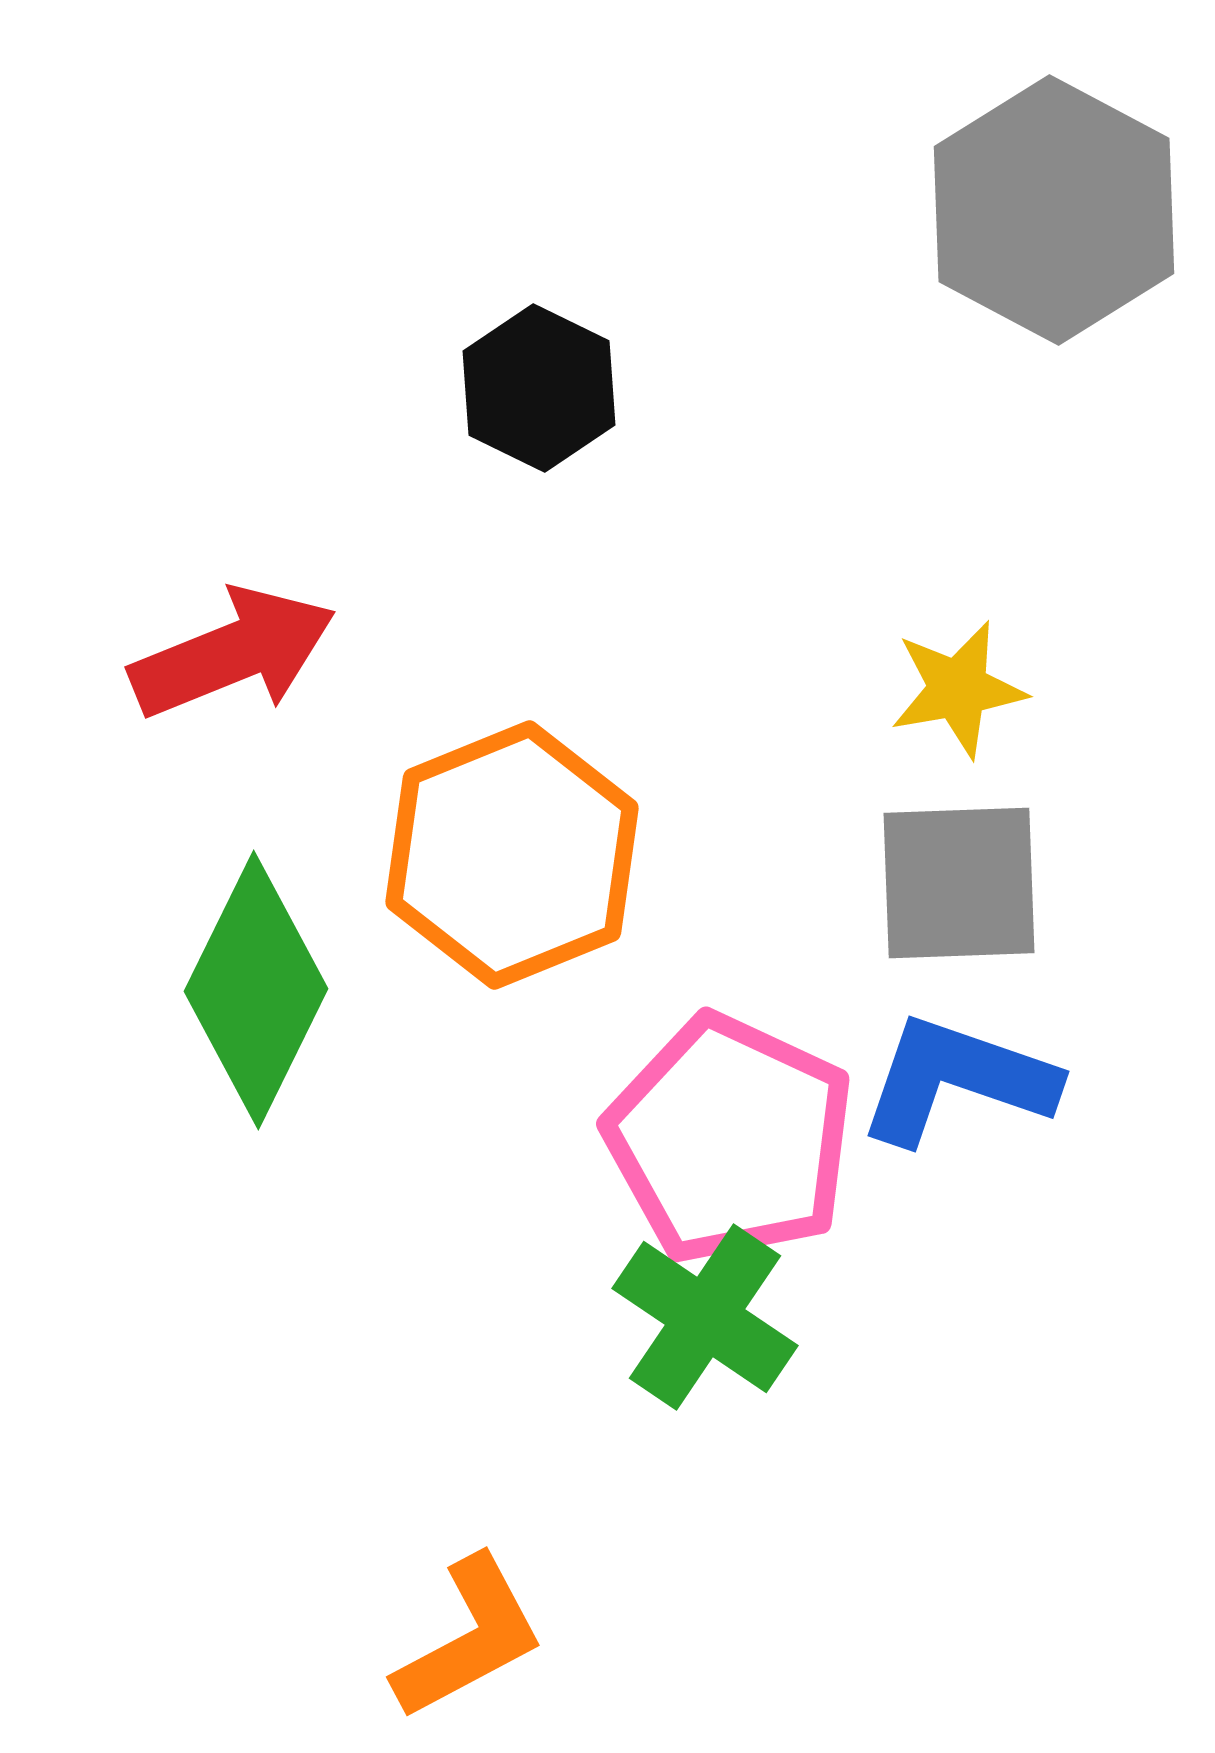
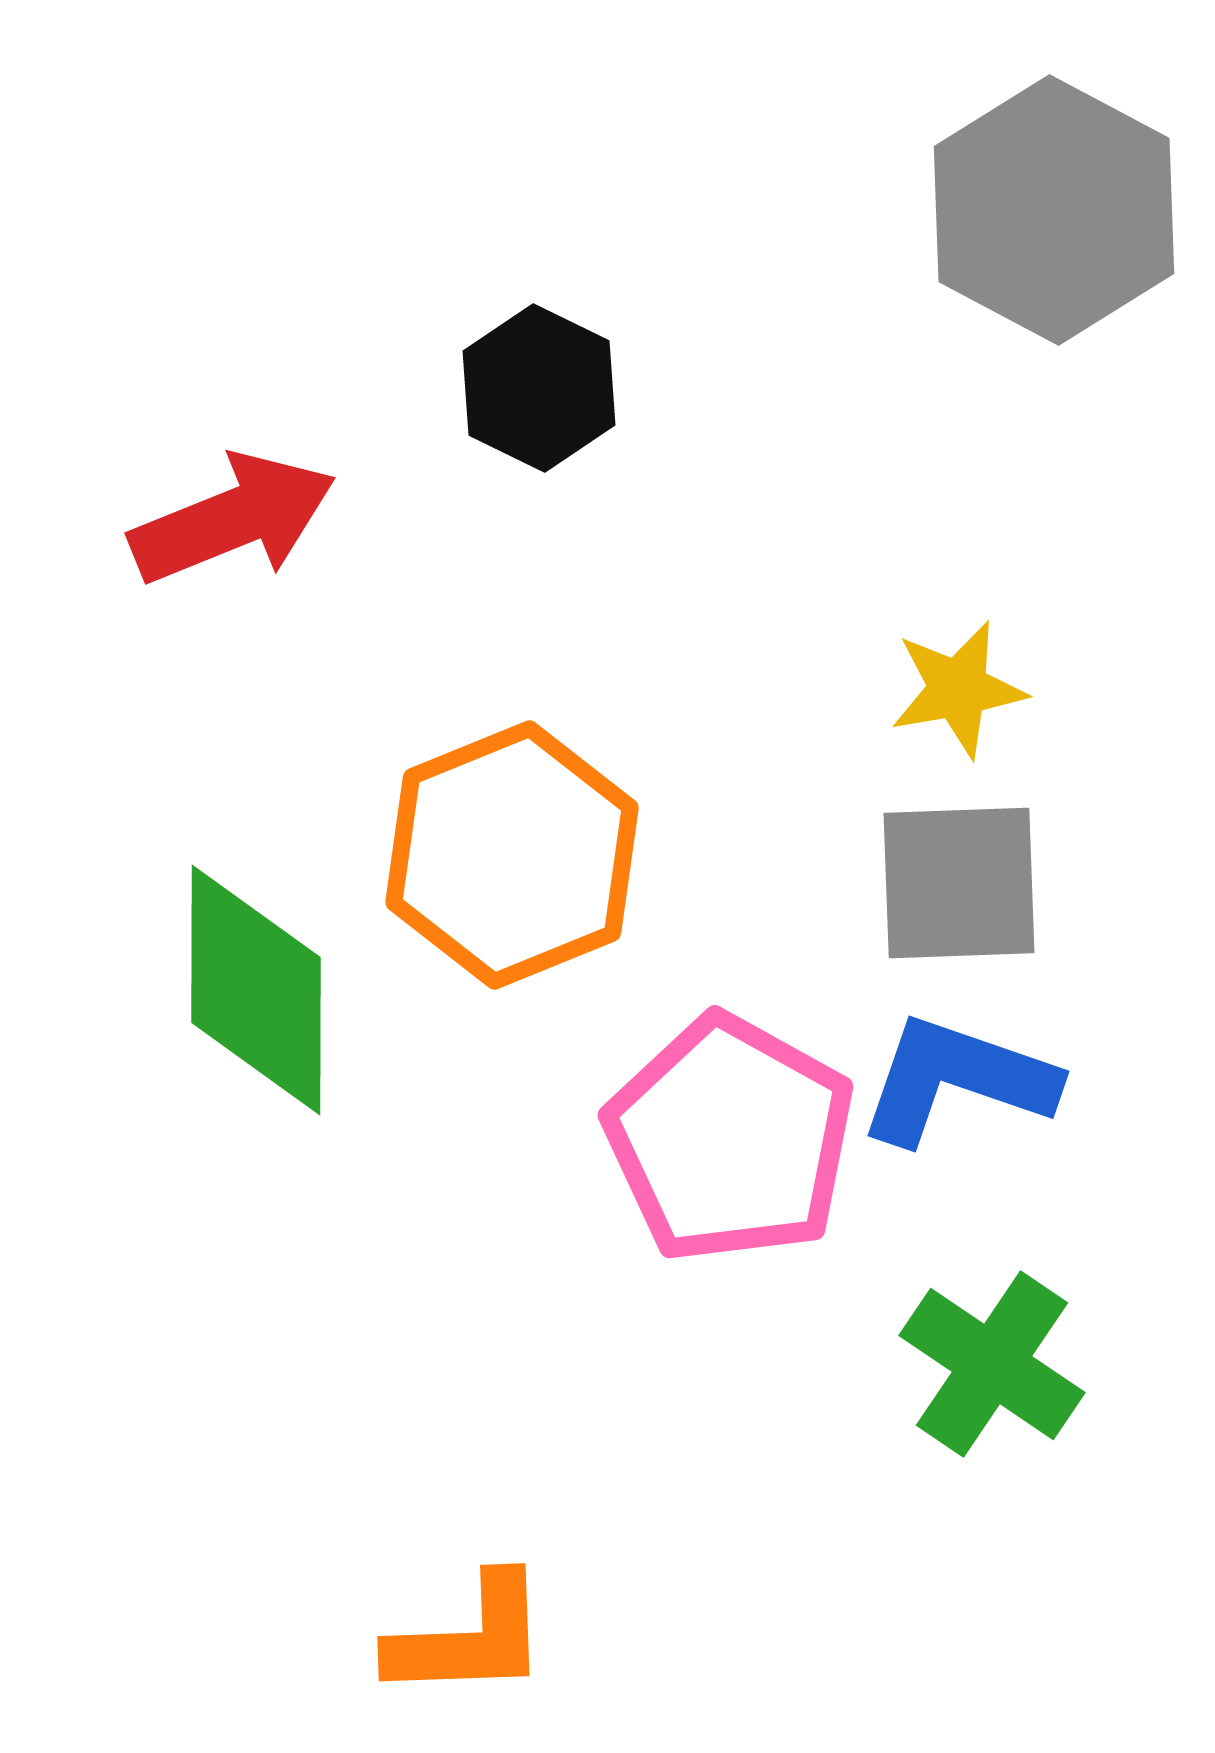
red arrow: moved 134 px up
green diamond: rotated 26 degrees counterclockwise
pink pentagon: rotated 4 degrees clockwise
green cross: moved 287 px right, 47 px down
orange L-shape: rotated 26 degrees clockwise
